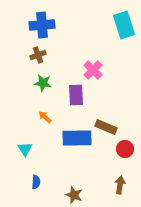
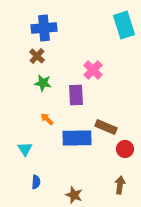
blue cross: moved 2 px right, 3 px down
brown cross: moved 1 px left, 1 px down; rotated 28 degrees counterclockwise
orange arrow: moved 2 px right, 2 px down
